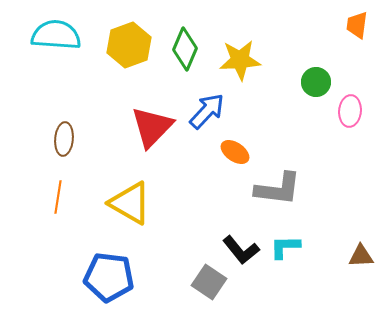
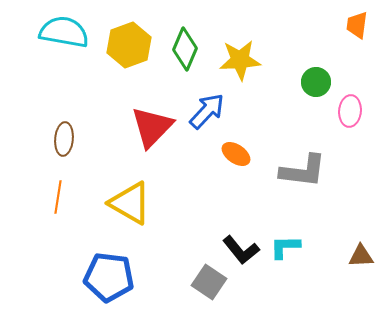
cyan semicircle: moved 8 px right, 3 px up; rotated 6 degrees clockwise
orange ellipse: moved 1 px right, 2 px down
gray L-shape: moved 25 px right, 18 px up
